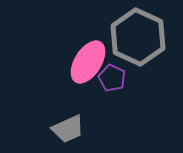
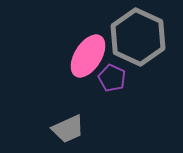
pink ellipse: moved 6 px up
